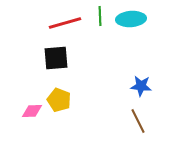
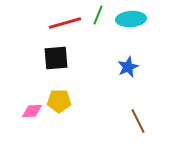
green line: moved 2 px left, 1 px up; rotated 24 degrees clockwise
blue star: moved 13 px left, 19 px up; rotated 30 degrees counterclockwise
yellow pentagon: moved 1 px down; rotated 20 degrees counterclockwise
